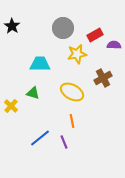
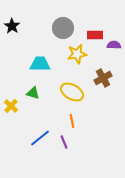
red rectangle: rotated 28 degrees clockwise
